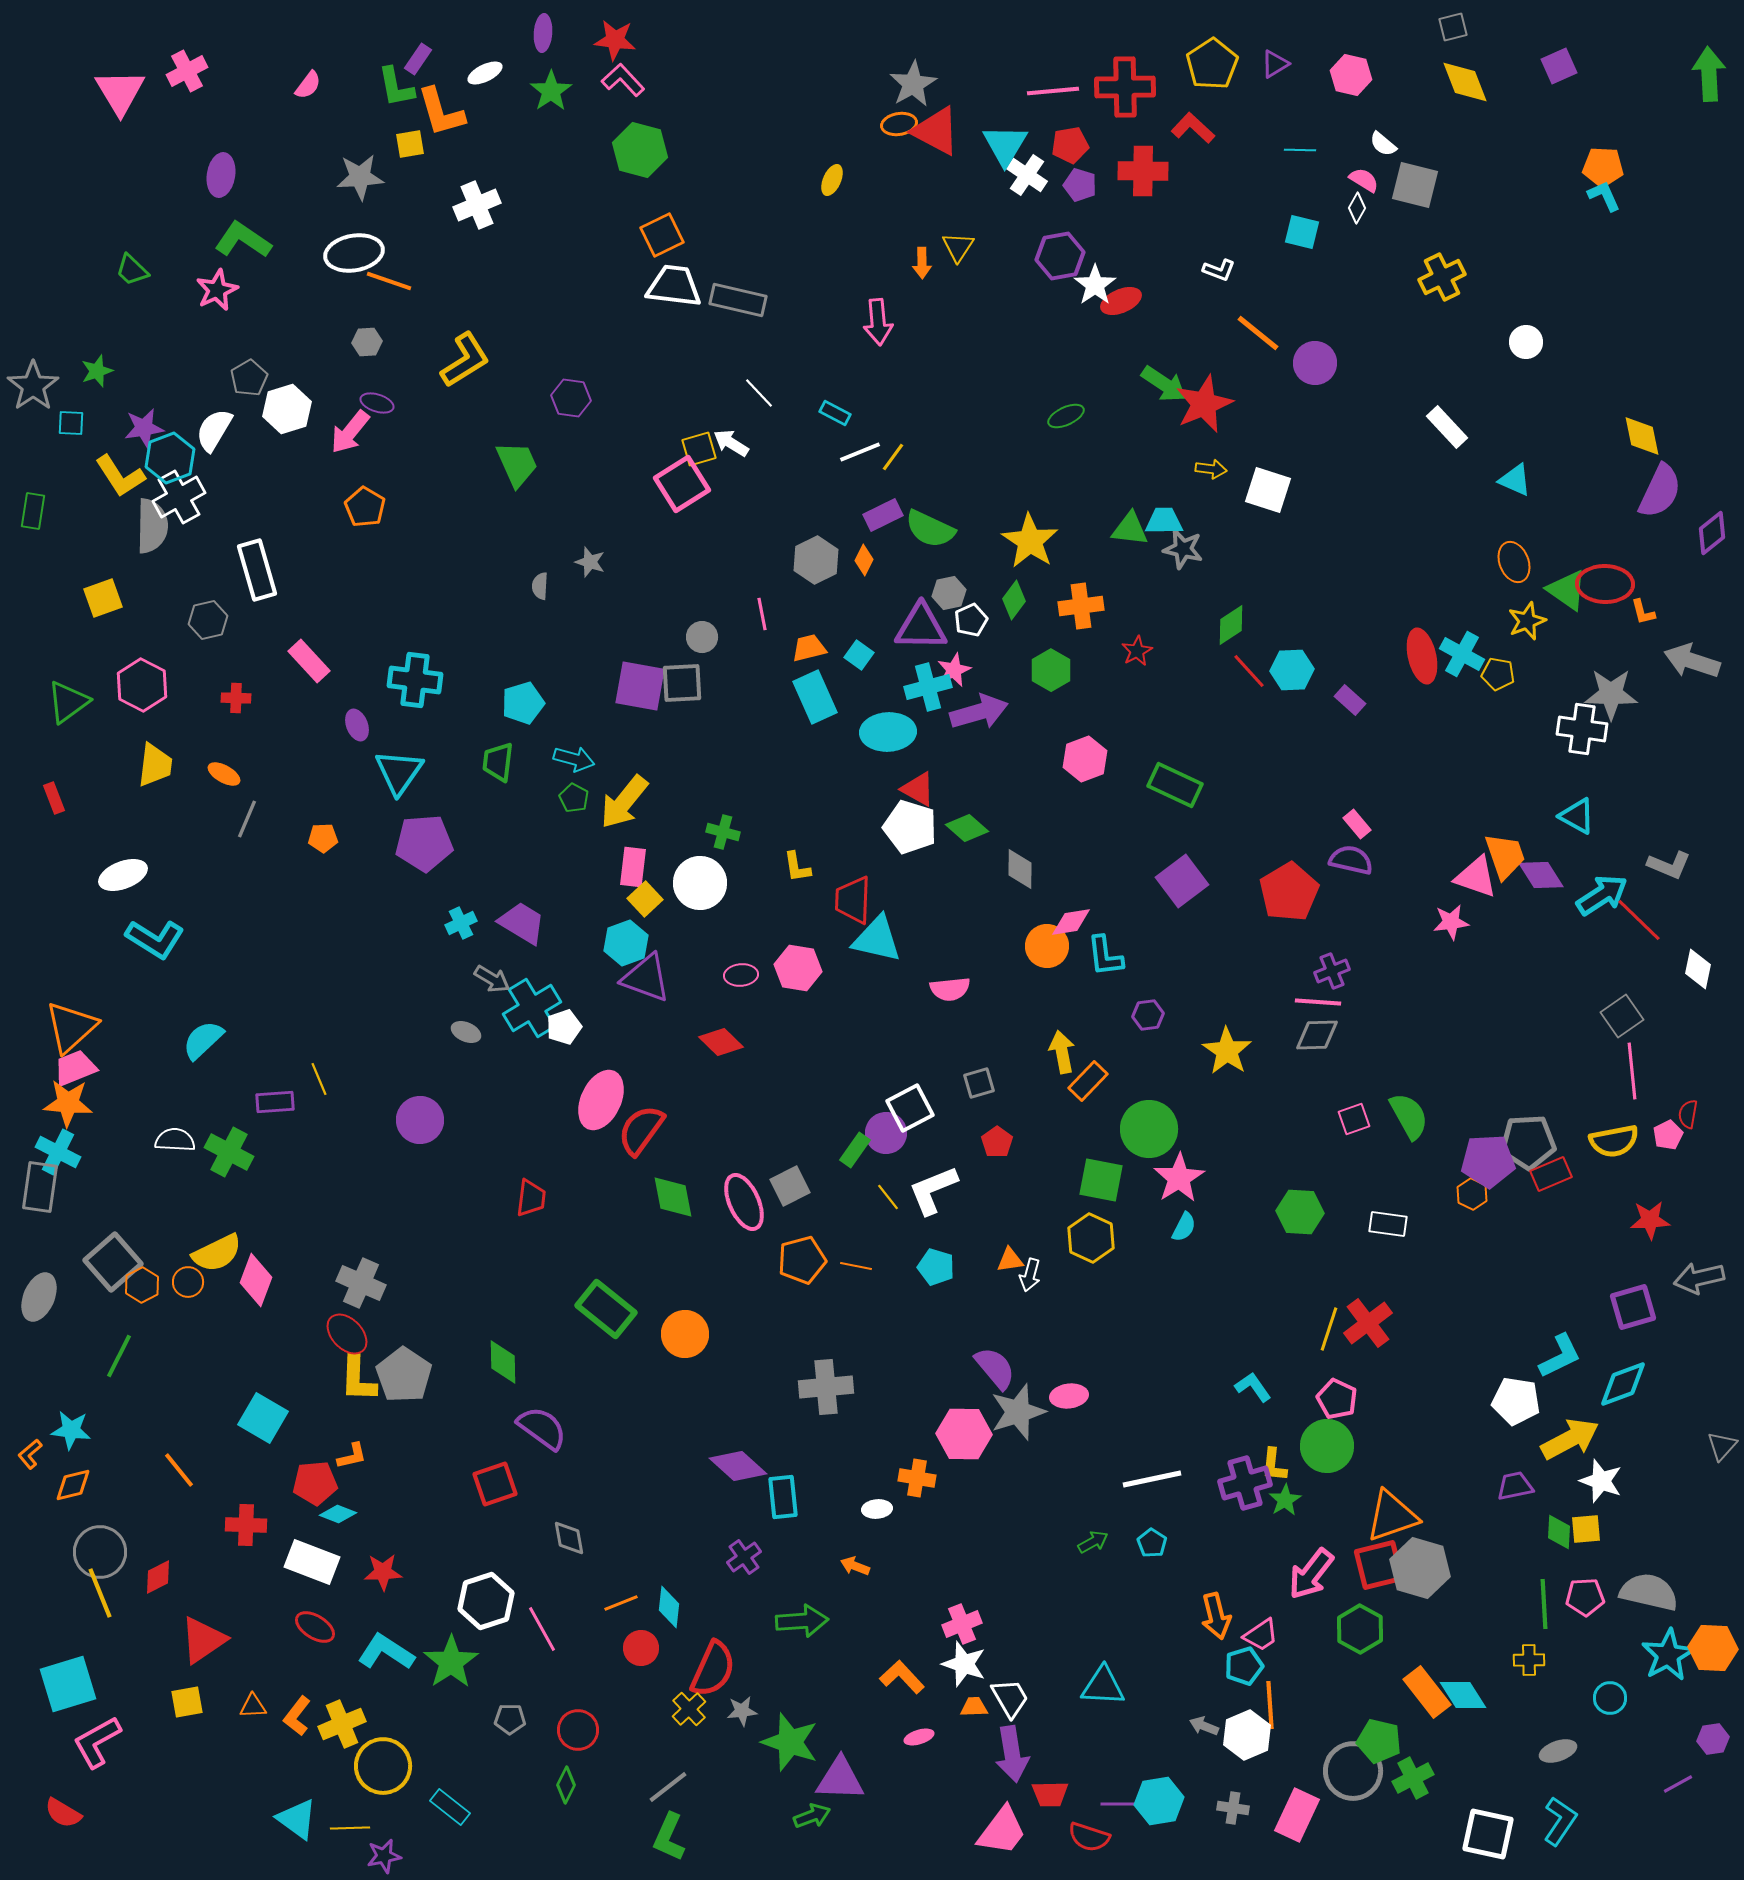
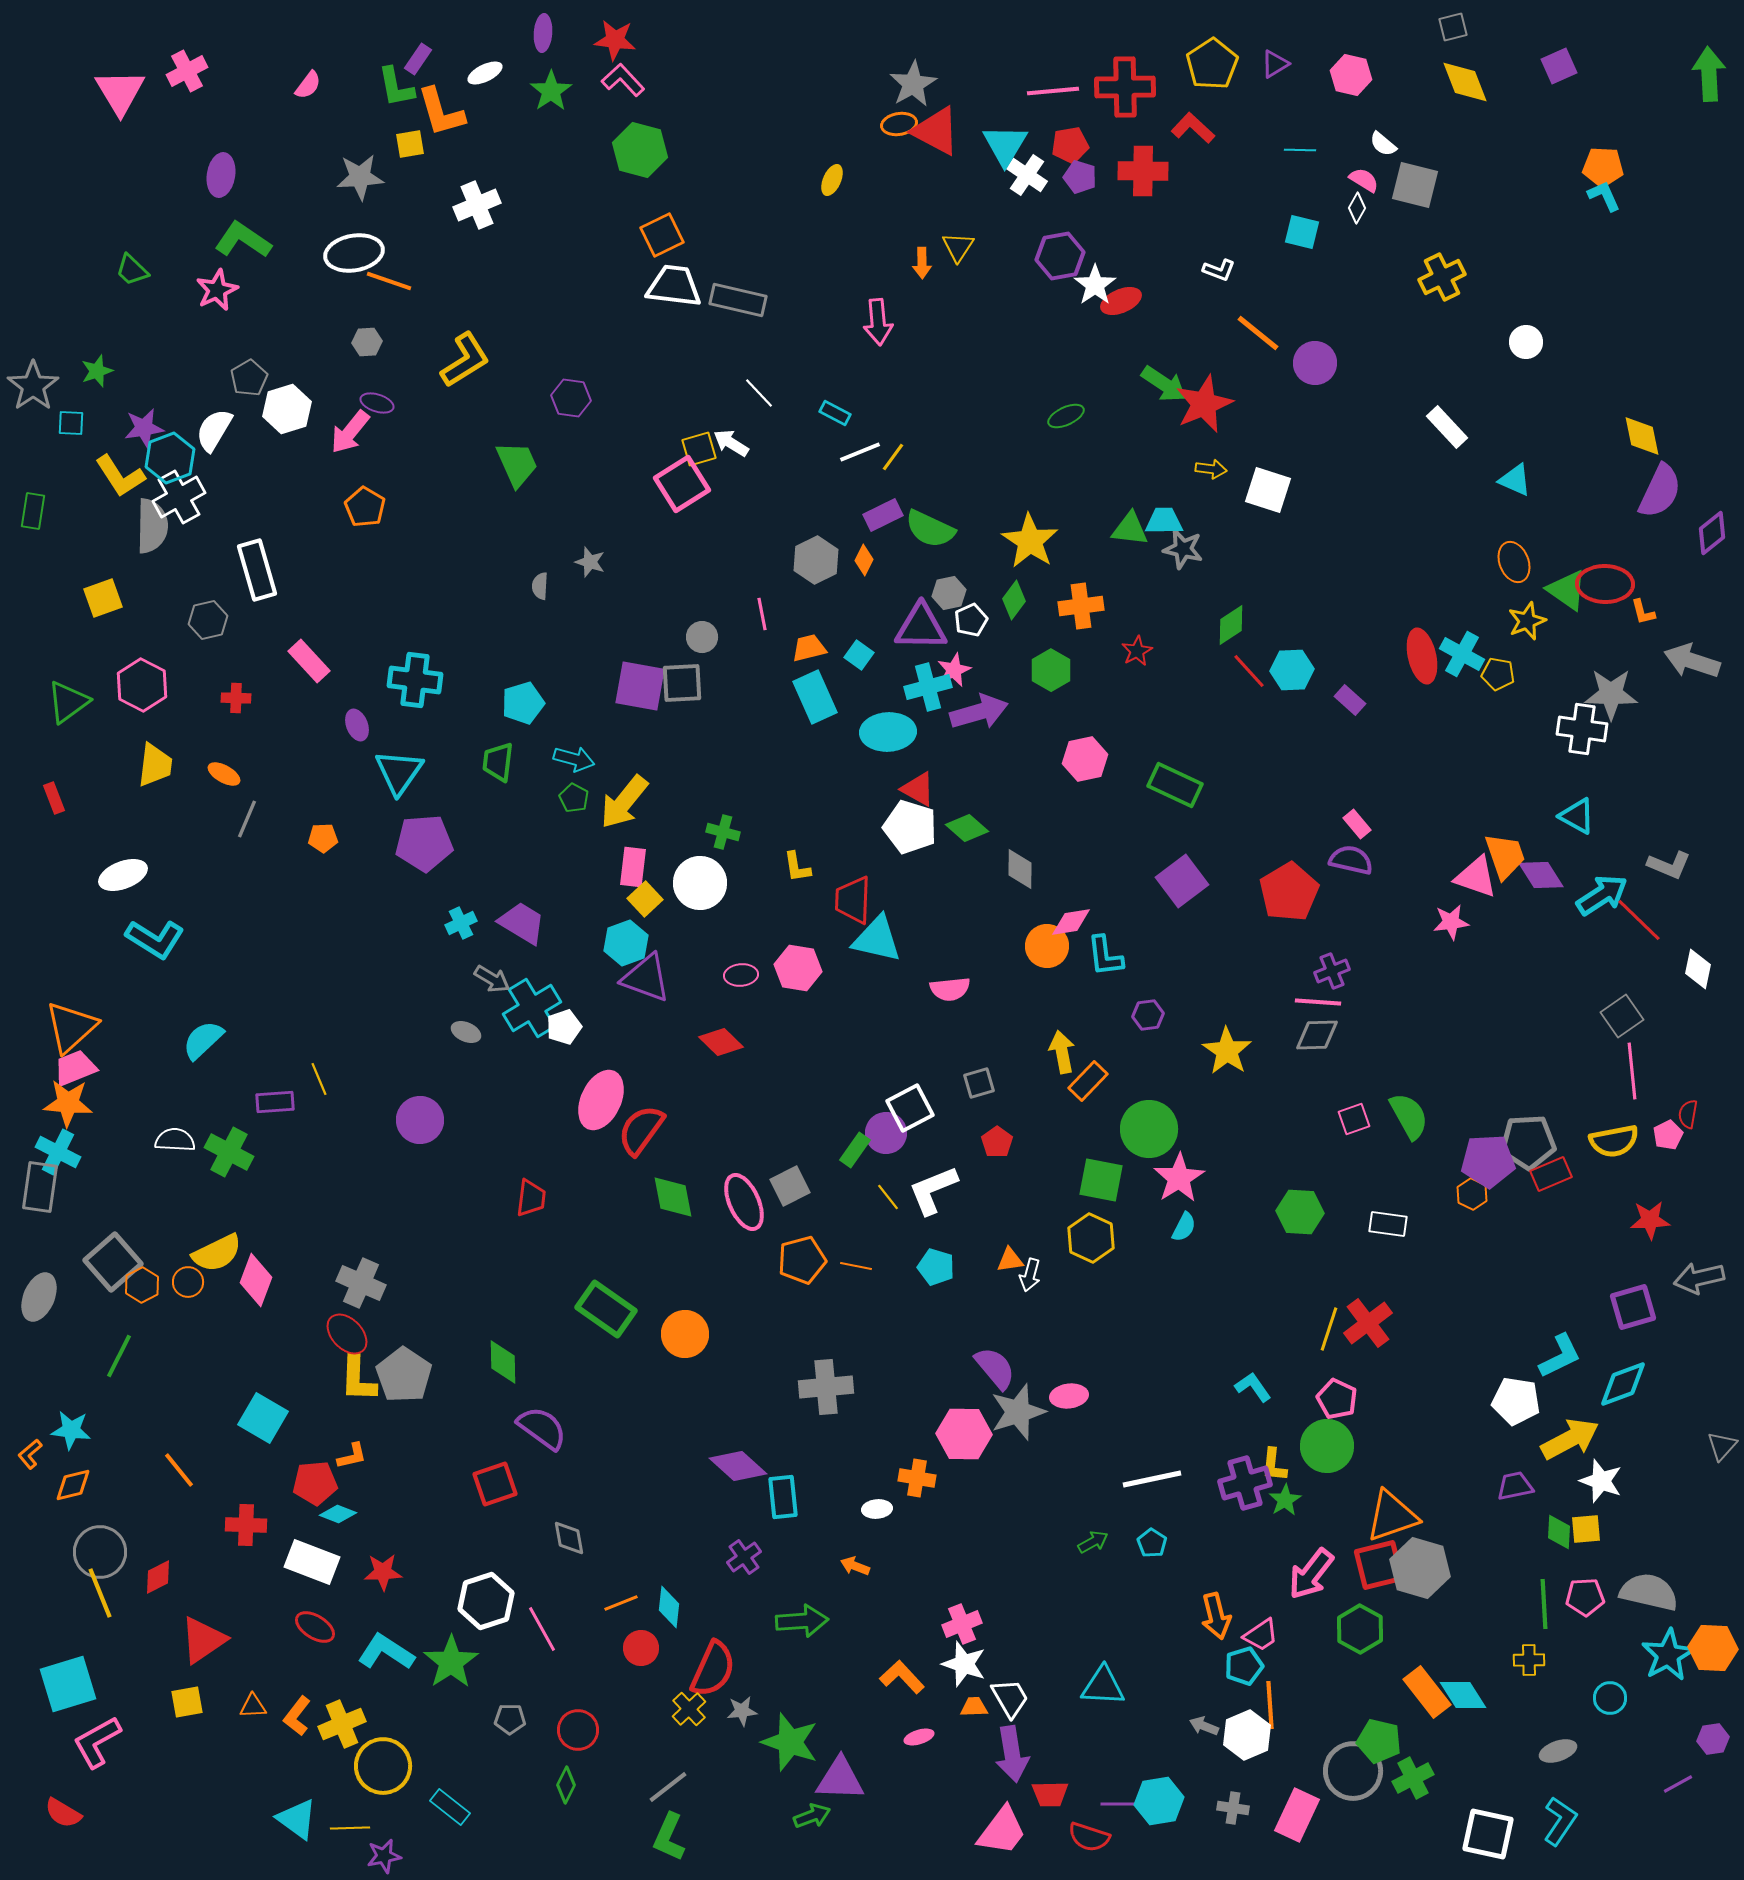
purple pentagon at (1080, 185): moved 8 px up
pink hexagon at (1085, 759): rotated 9 degrees clockwise
green rectangle at (606, 1309): rotated 4 degrees counterclockwise
